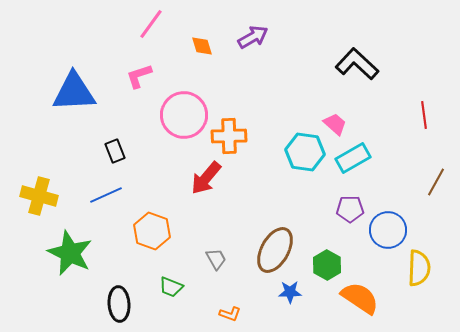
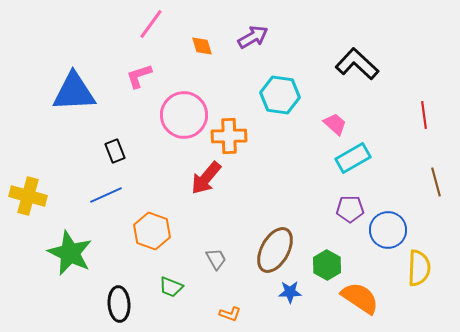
cyan hexagon: moved 25 px left, 57 px up
brown line: rotated 44 degrees counterclockwise
yellow cross: moved 11 px left
